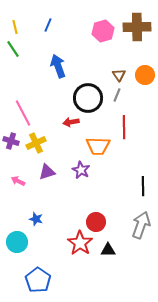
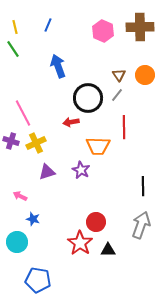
brown cross: moved 3 px right
pink hexagon: rotated 20 degrees counterclockwise
gray line: rotated 16 degrees clockwise
pink arrow: moved 2 px right, 15 px down
blue star: moved 3 px left
blue pentagon: rotated 25 degrees counterclockwise
